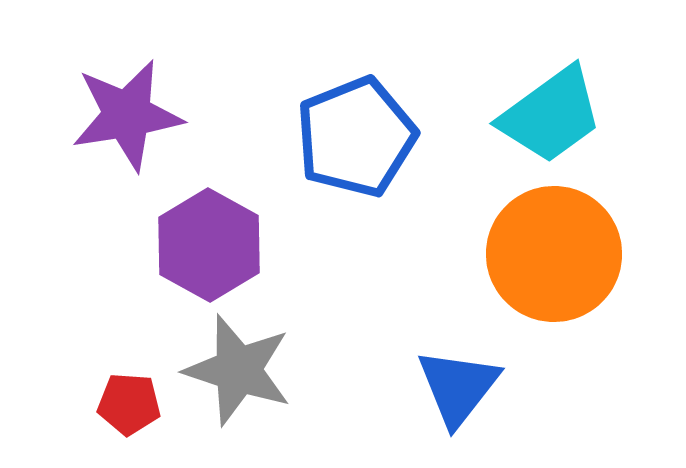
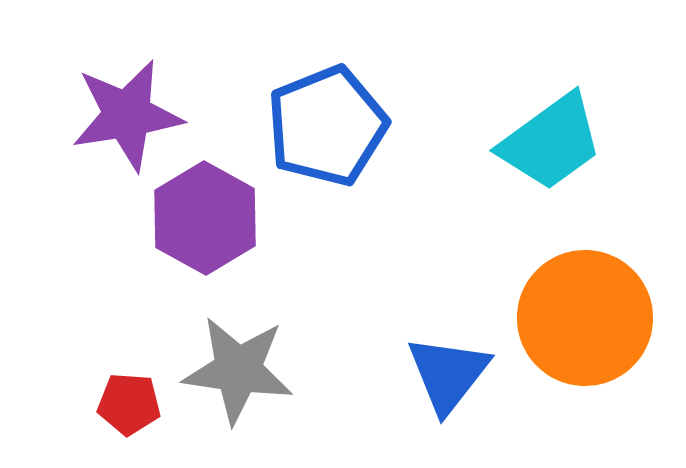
cyan trapezoid: moved 27 px down
blue pentagon: moved 29 px left, 11 px up
purple hexagon: moved 4 px left, 27 px up
orange circle: moved 31 px right, 64 px down
gray star: rotated 10 degrees counterclockwise
blue triangle: moved 10 px left, 13 px up
